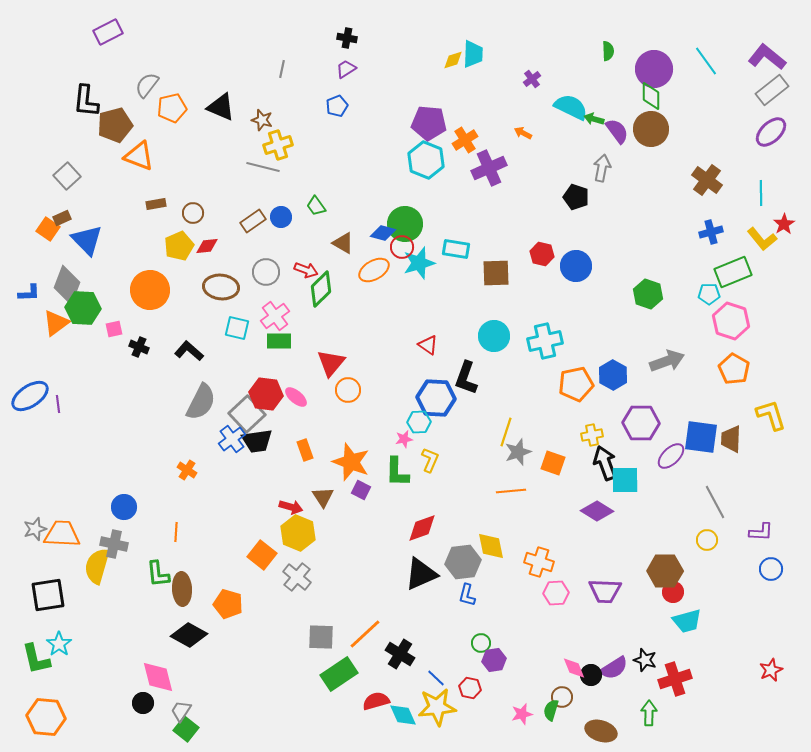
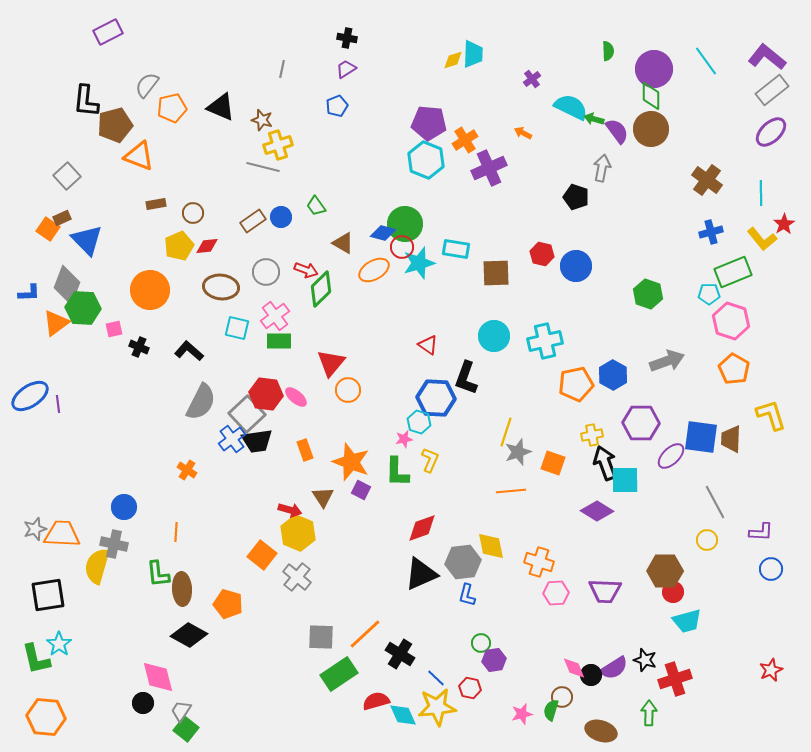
cyan hexagon at (419, 422): rotated 20 degrees clockwise
red arrow at (291, 507): moved 1 px left, 3 px down
